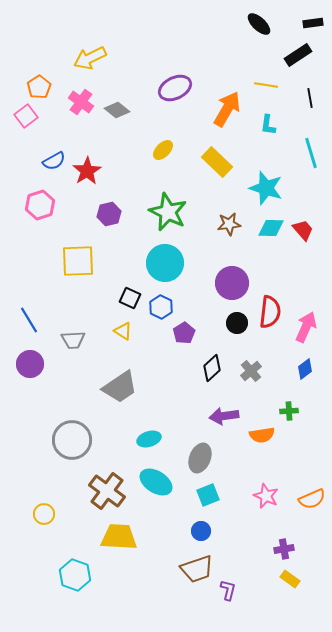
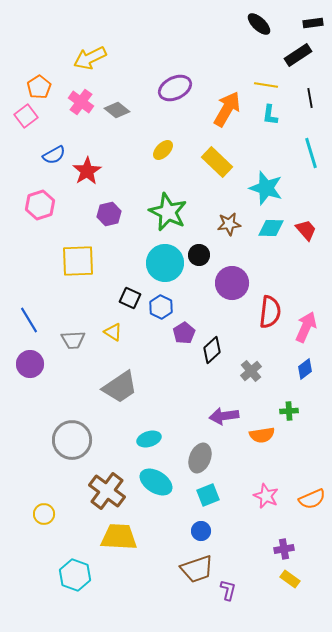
cyan L-shape at (268, 125): moved 2 px right, 10 px up
blue semicircle at (54, 161): moved 6 px up
red trapezoid at (303, 230): moved 3 px right
black circle at (237, 323): moved 38 px left, 68 px up
yellow triangle at (123, 331): moved 10 px left, 1 px down
black diamond at (212, 368): moved 18 px up
